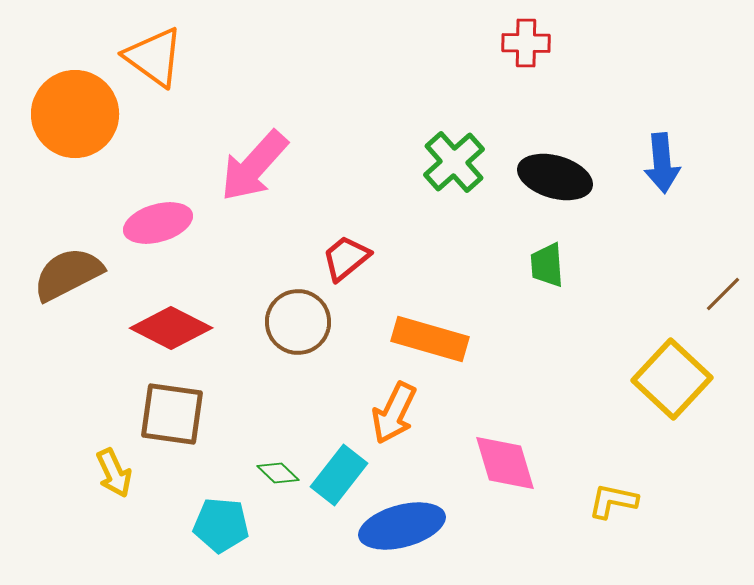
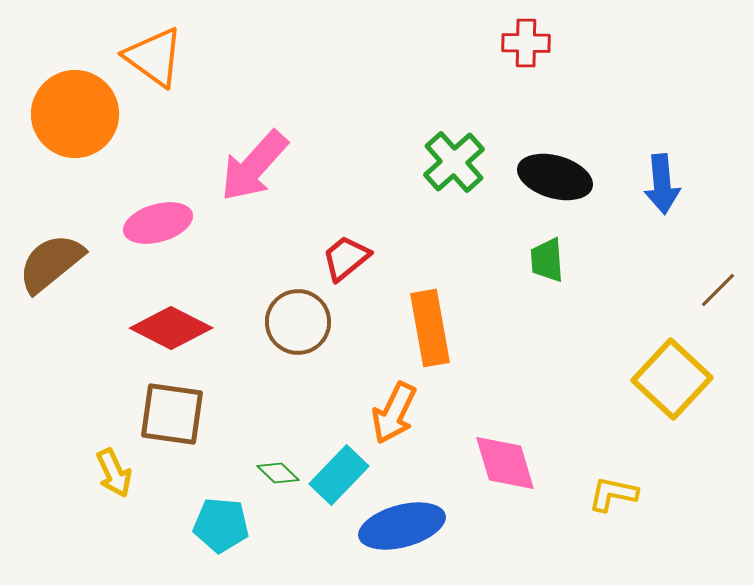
blue arrow: moved 21 px down
green trapezoid: moved 5 px up
brown semicircle: moved 17 px left, 11 px up; rotated 12 degrees counterclockwise
brown line: moved 5 px left, 4 px up
orange rectangle: moved 11 px up; rotated 64 degrees clockwise
cyan rectangle: rotated 6 degrees clockwise
yellow L-shape: moved 7 px up
